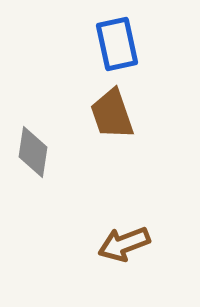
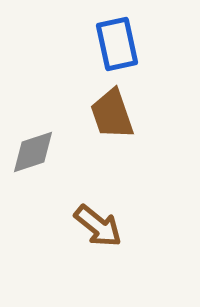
gray diamond: rotated 63 degrees clockwise
brown arrow: moved 26 px left, 18 px up; rotated 120 degrees counterclockwise
